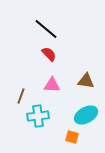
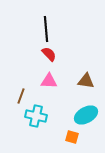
black line: rotated 45 degrees clockwise
pink triangle: moved 3 px left, 4 px up
cyan cross: moved 2 px left; rotated 20 degrees clockwise
